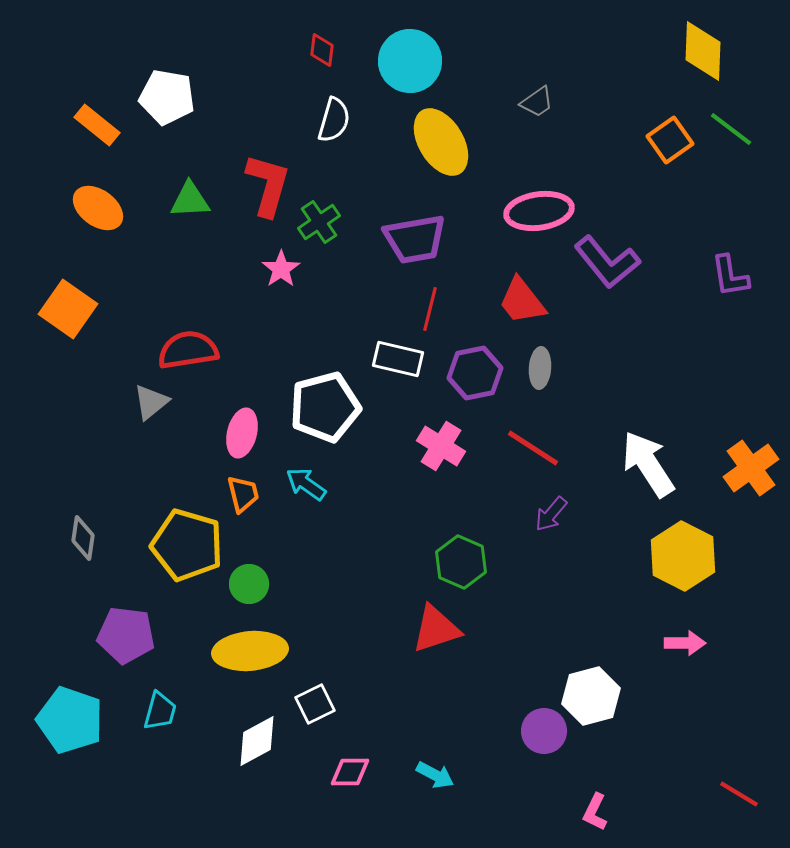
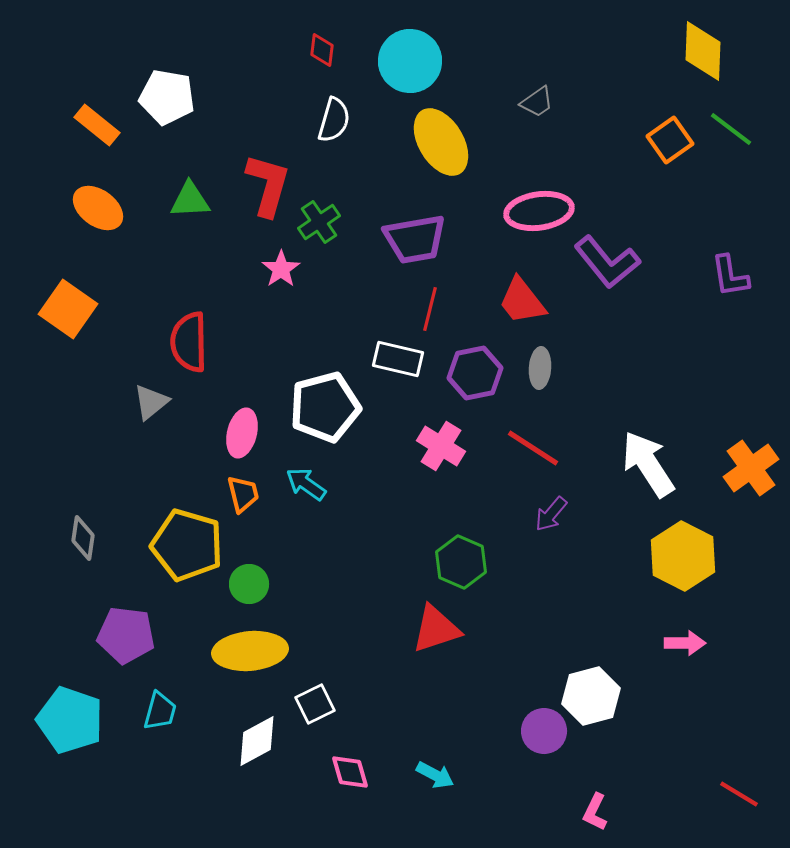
red semicircle at (188, 350): moved 1 px right, 8 px up; rotated 82 degrees counterclockwise
pink diamond at (350, 772): rotated 75 degrees clockwise
